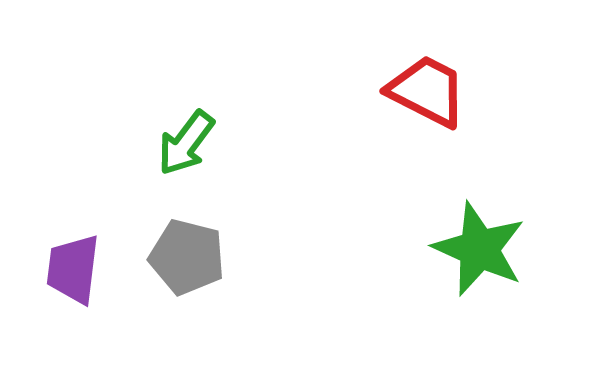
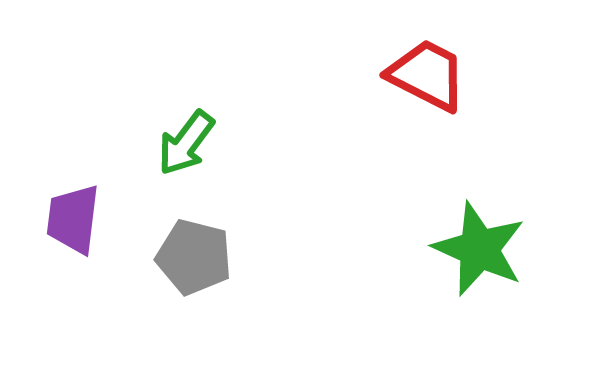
red trapezoid: moved 16 px up
gray pentagon: moved 7 px right
purple trapezoid: moved 50 px up
